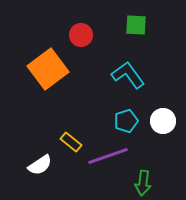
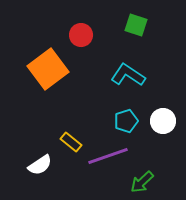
green square: rotated 15 degrees clockwise
cyan L-shape: rotated 20 degrees counterclockwise
green arrow: moved 1 px left, 1 px up; rotated 40 degrees clockwise
